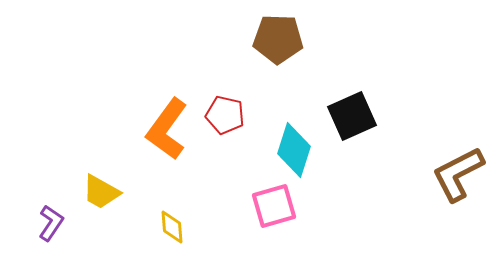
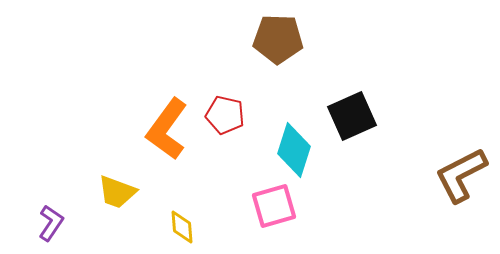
brown L-shape: moved 3 px right, 1 px down
yellow trapezoid: moved 16 px right; rotated 9 degrees counterclockwise
yellow diamond: moved 10 px right
